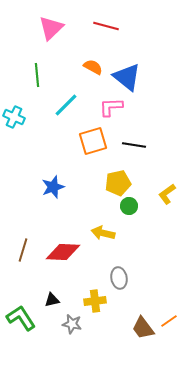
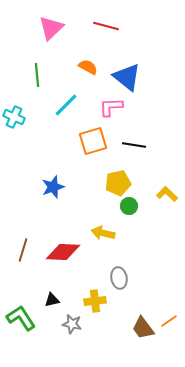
orange semicircle: moved 5 px left
yellow L-shape: rotated 80 degrees clockwise
